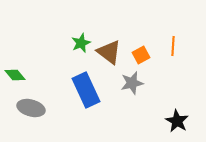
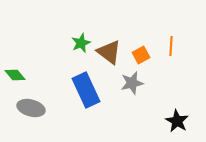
orange line: moved 2 px left
